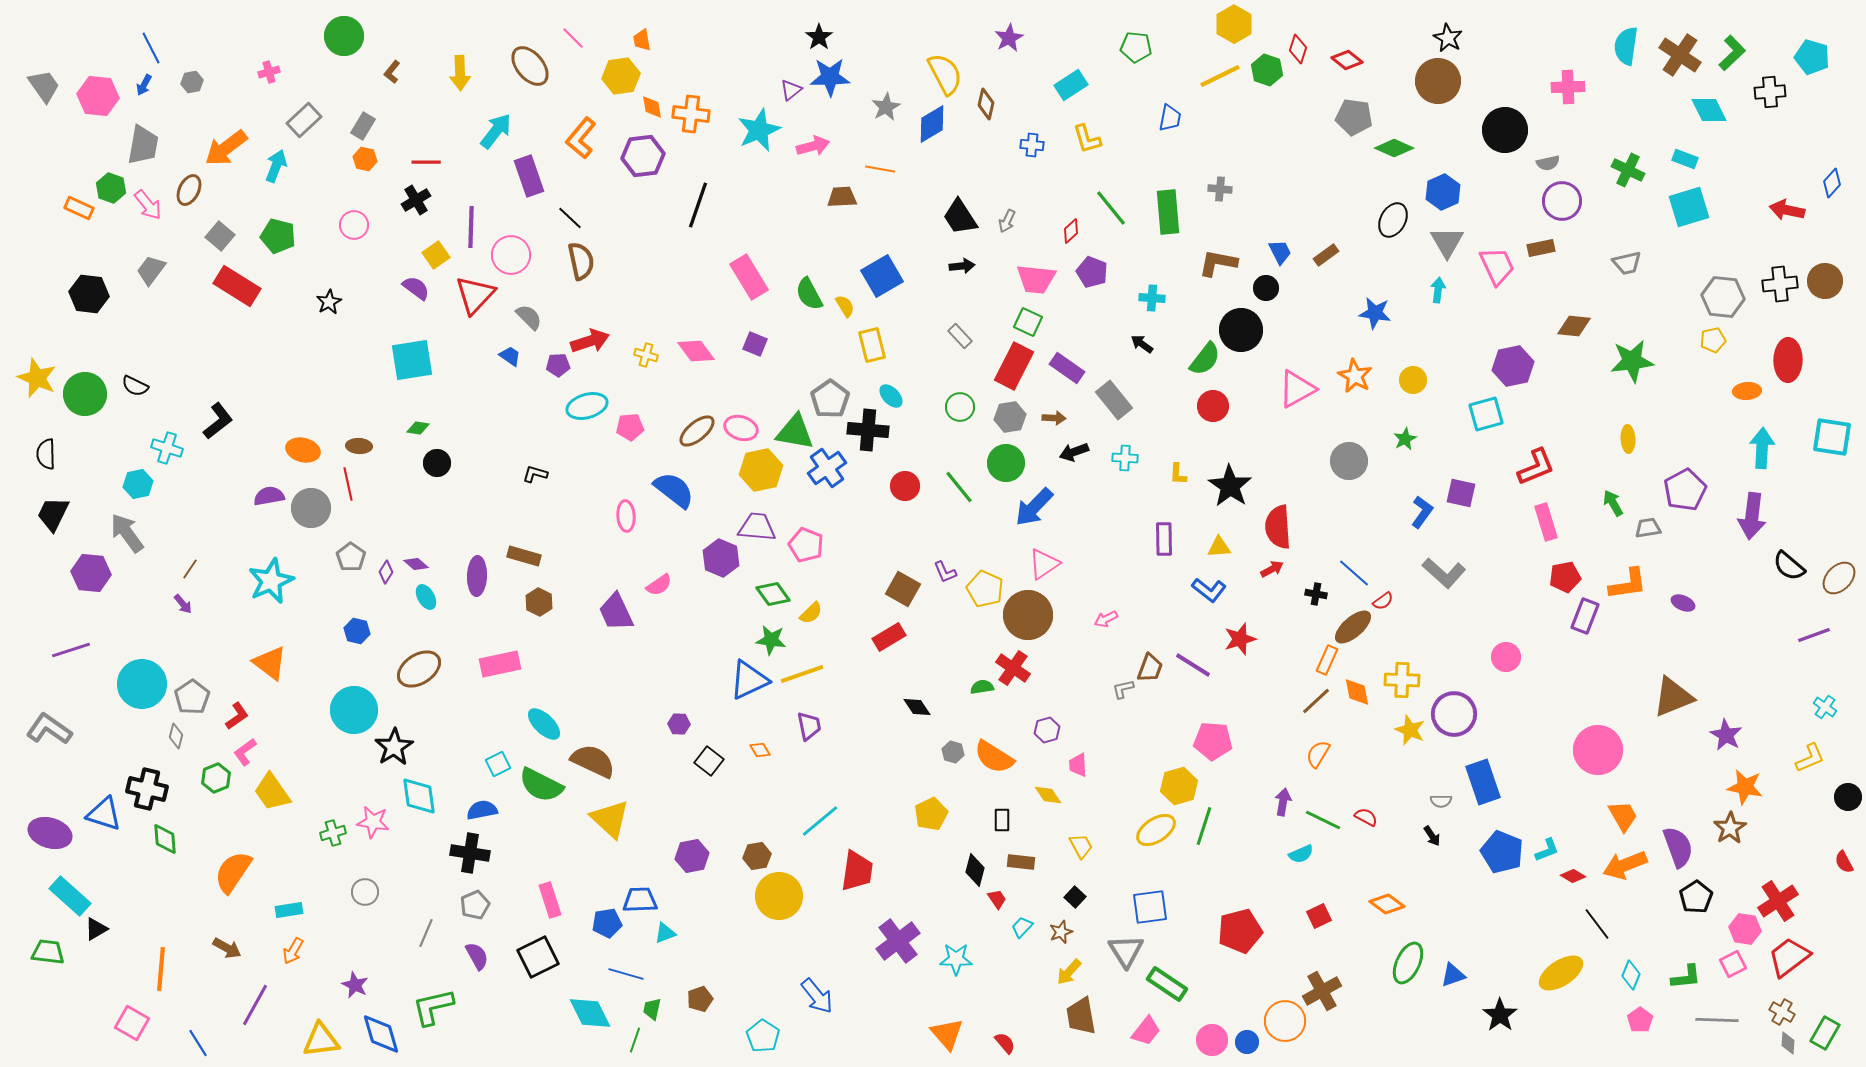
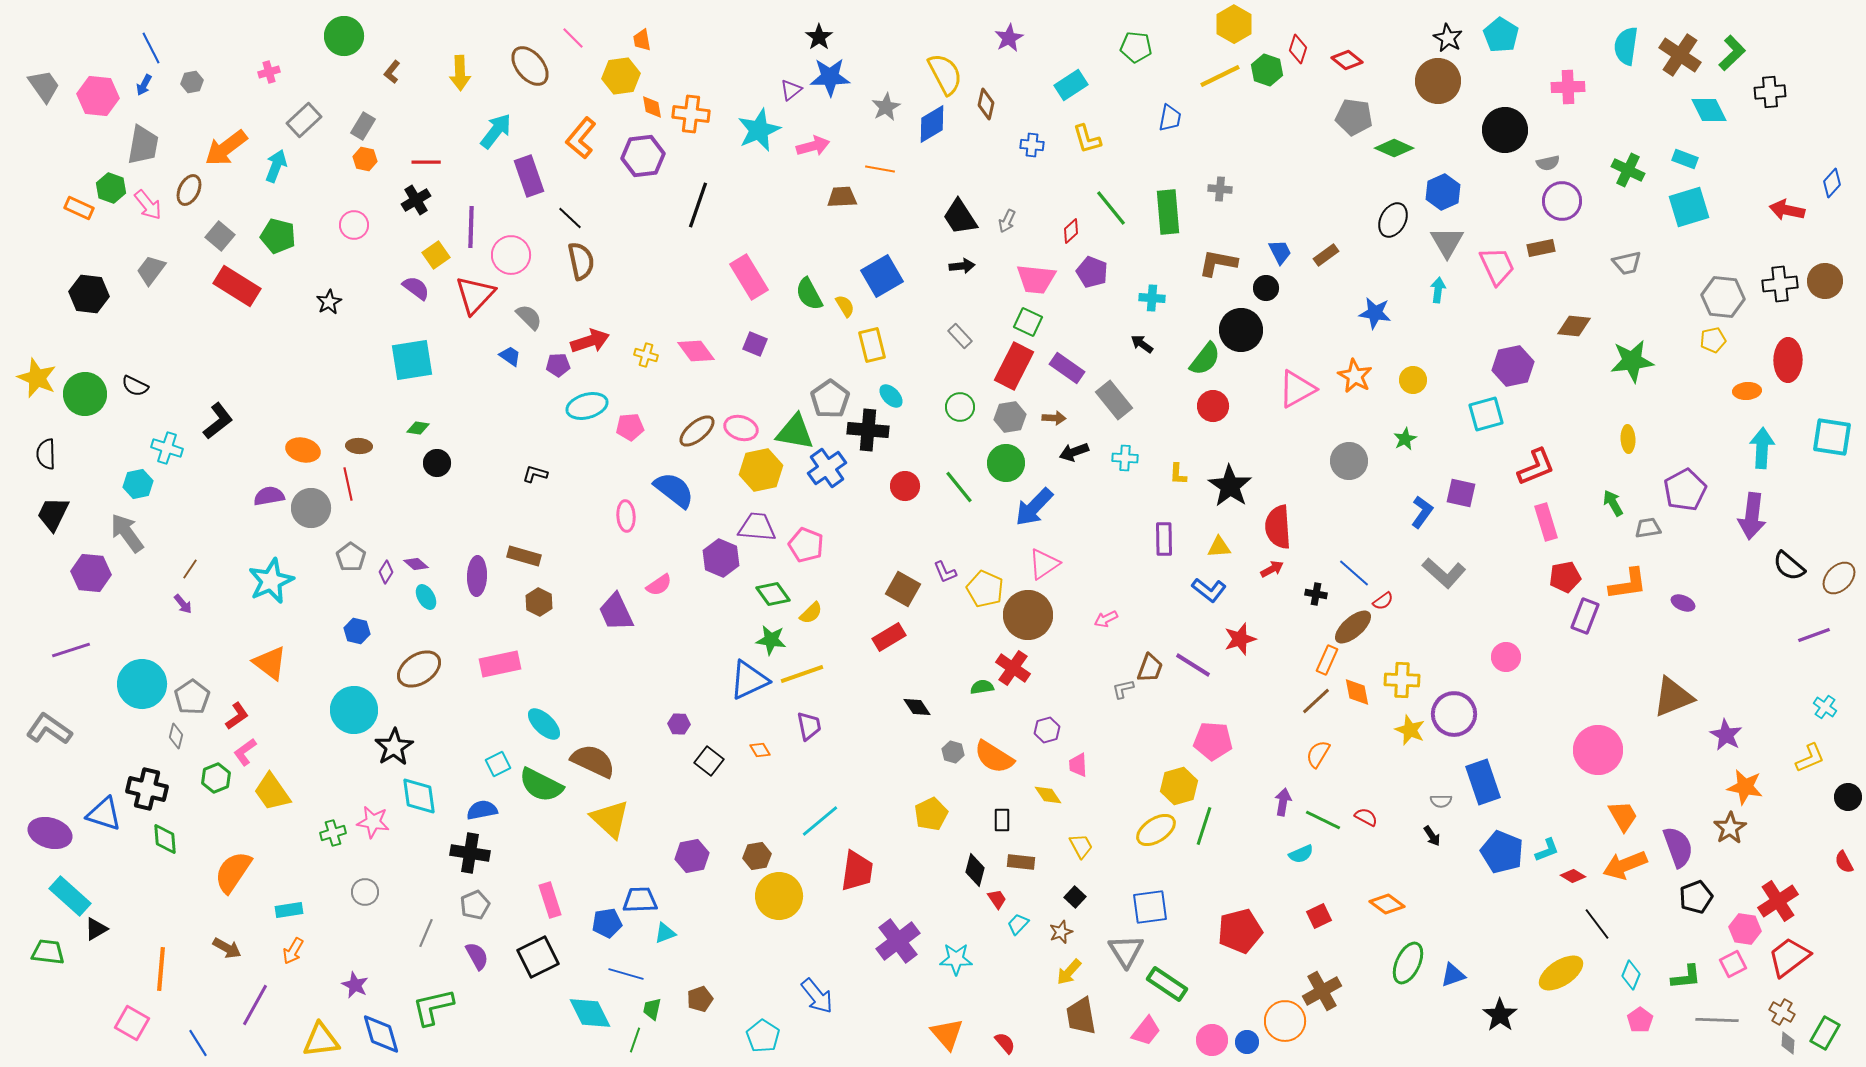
cyan pentagon at (1812, 57): moved 311 px left, 22 px up; rotated 16 degrees clockwise
black pentagon at (1696, 897): rotated 12 degrees clockwise
cyan trapezoid at (1022, 927): moved 4 px left, 3 px up
